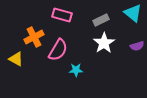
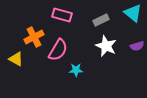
white star: moved 2 px right, 3 px down; rotated 15 degrees counterclockwise
